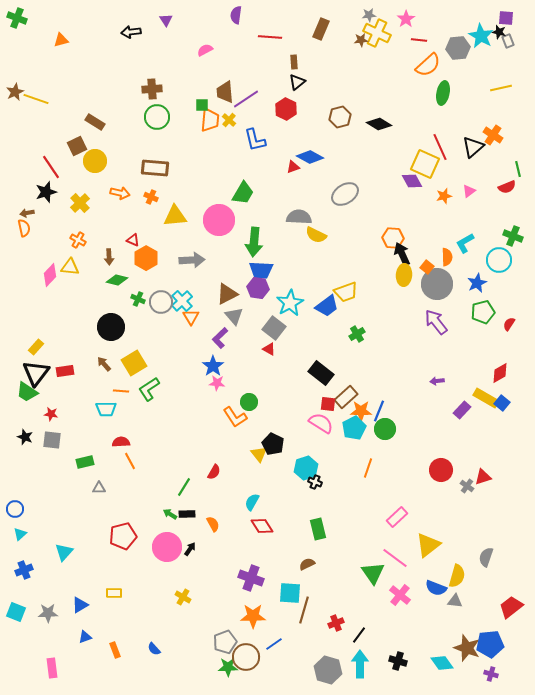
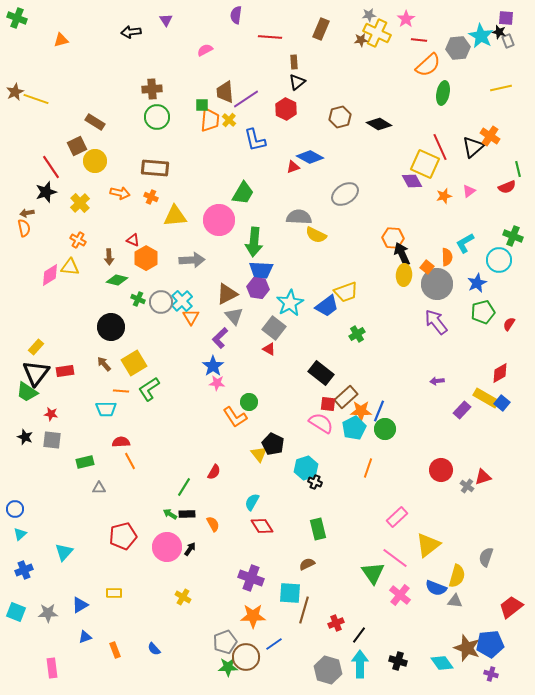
orange cross at (493, 135): moved 3 px left, 1 px down
pink diamond at (50, 275): rotated 15 degrees clockwise
